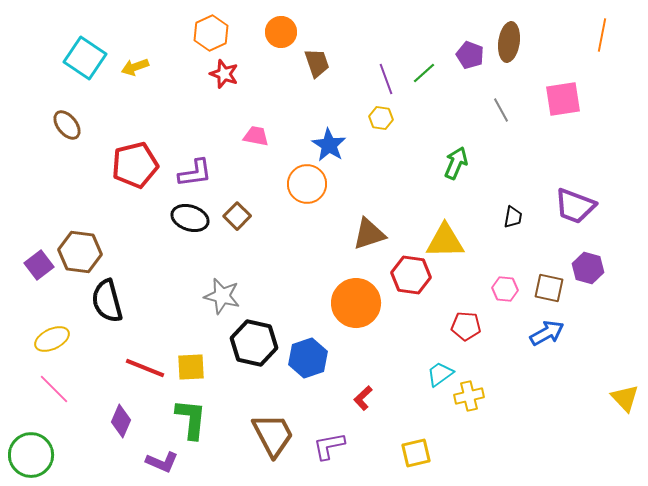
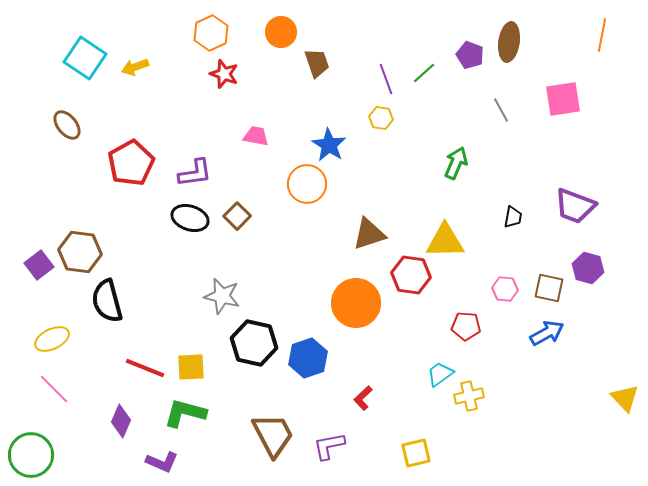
red pentagon at (135, 165): moved 4 px left, 2 px up; rotated 15 degrees counterclockwise
green L-shape at (191, 419): moved 6 px left, 6 px up; rotated 81 degrees counterclockwise
